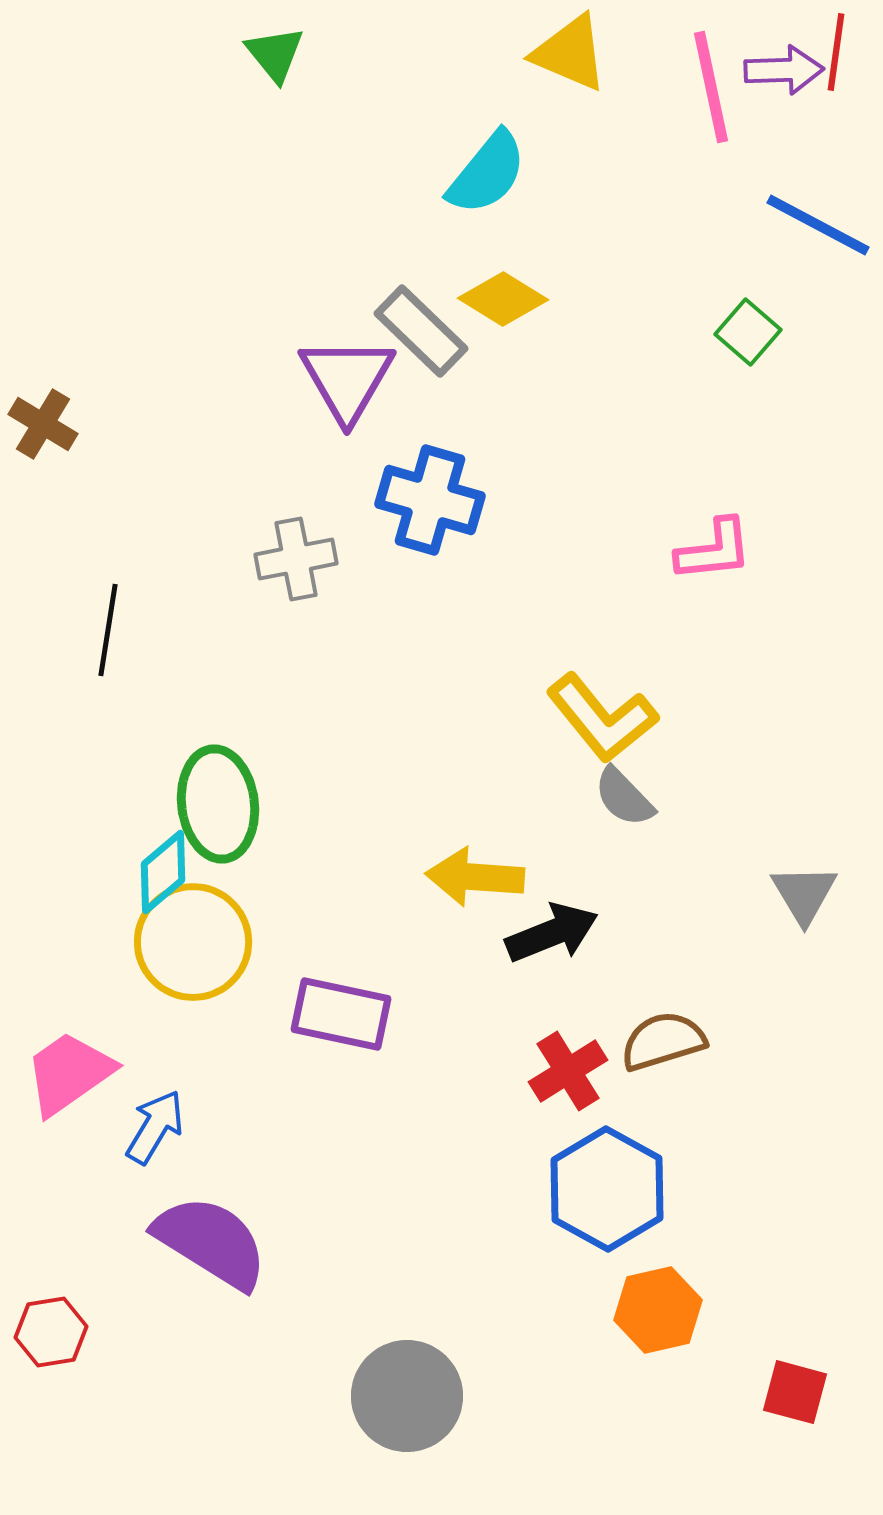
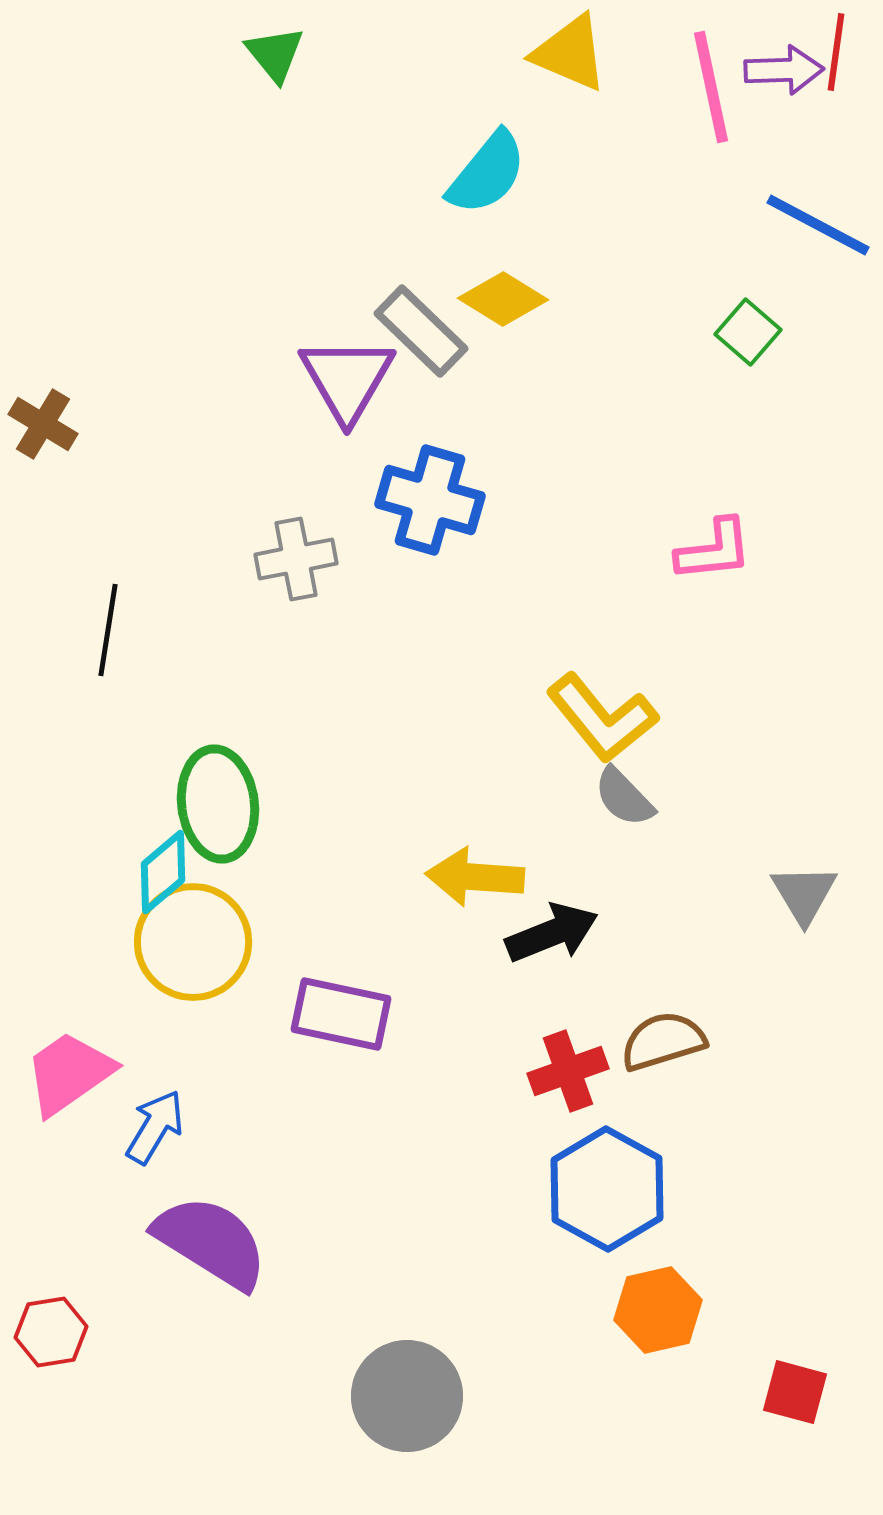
red cross: rotated 12 degrees clockwise
